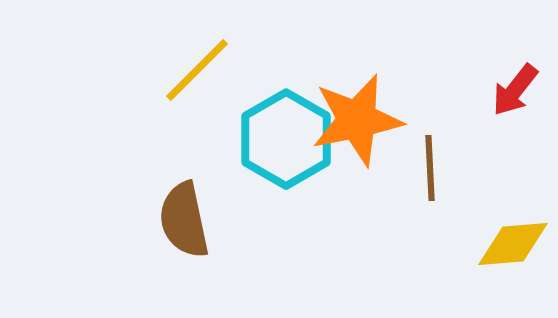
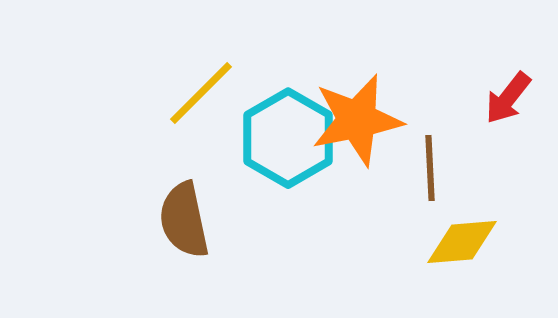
yellow line: moved 4 px right, 23 px down
red arrow: moved 7 px left, 8 px down
cyan hexagon: moved 2 px right, 1 px up
yellow diamond: moved 51 px left, 2 px up
